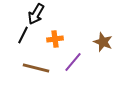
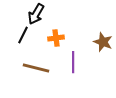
orange cross: moved 1 px right, 1 px up
purple line: rotated 40 degrees counterclockwise
